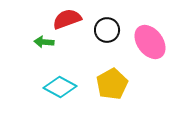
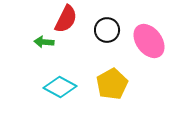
red semicircle: moved 1 px left; rotated 136 degrees clockwise
pink ellipse: moved 1 px left, 1 px up
